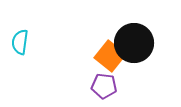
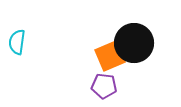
cyan semicircle: moved 3 px left
orange square: rotated 28 degrees clockwise
